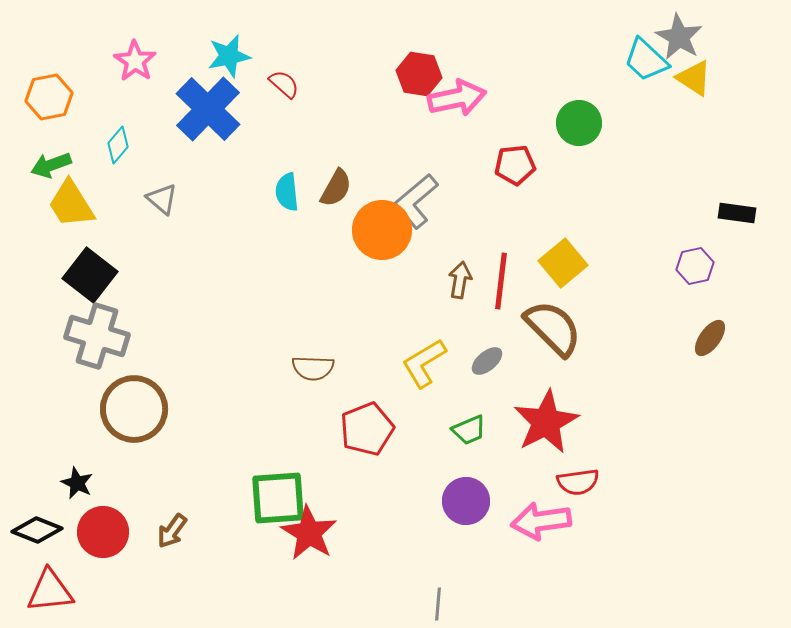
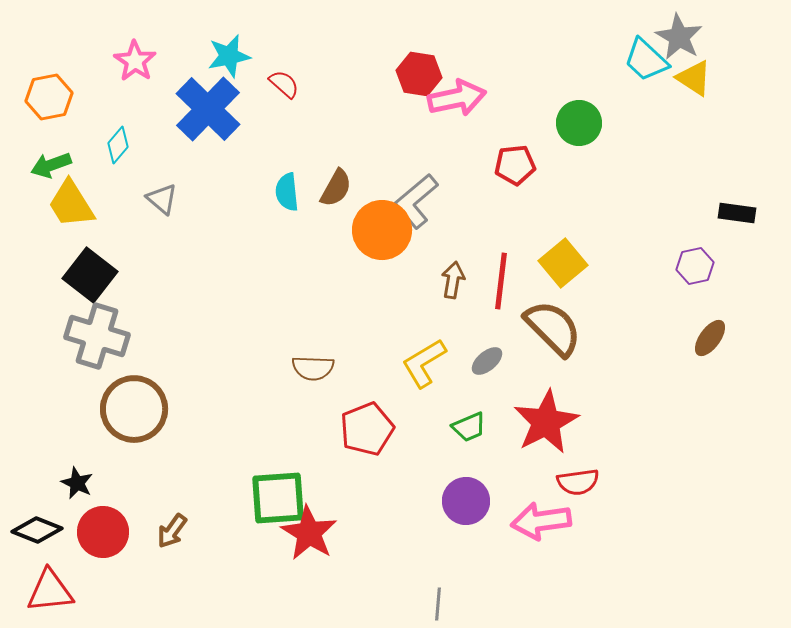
brown arrow at (460, 280): moved 7 px left
green trapezoid at (469, 430): moved 3 px up
